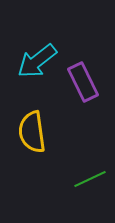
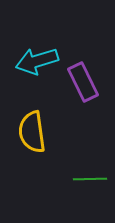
cyan arrow: rotated 21 degrees clockwise
green line: rotated 24 degrees clockwise
